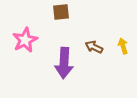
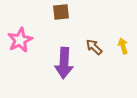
pink star: moved 5 px left
brown arrow: rotated 18 degrees clockwise
